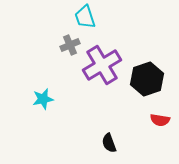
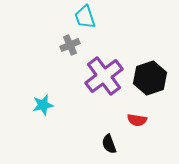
purple cross: moved 2 px right, 11 px down; rotated 6 degrees counterclockwise
black hexagon: moved 3 px right, 1 px up
cyan star: moved 6 px down
red semicircle: moved 23 px left
black semicircle: moved 1 px down
